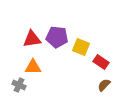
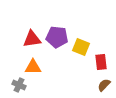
red rectangle: rotated 49 degrees clockwise
